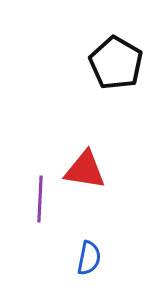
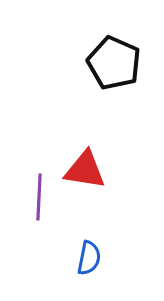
black pentagon: moved 2 px left; rotated 6 degrees counterclockwise
purple line: moved 1 px left, 2 px up
